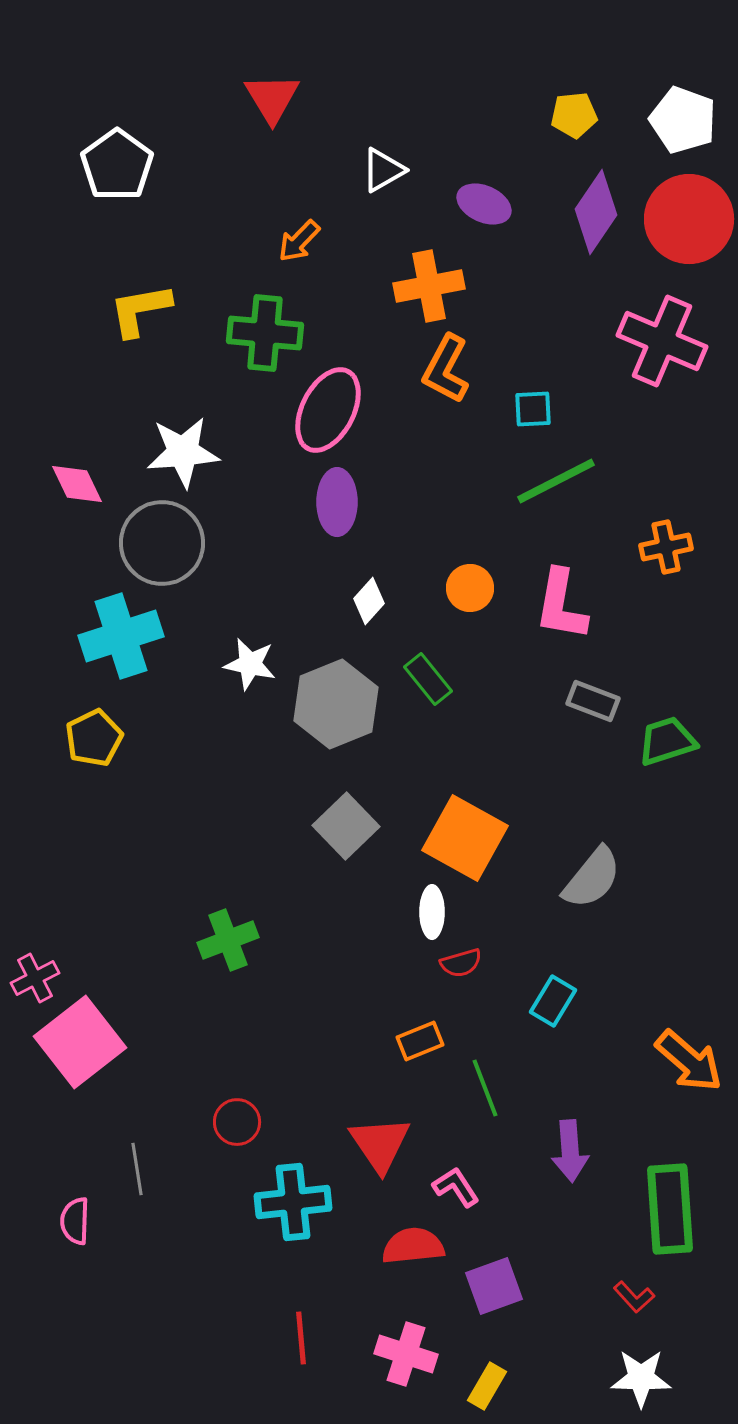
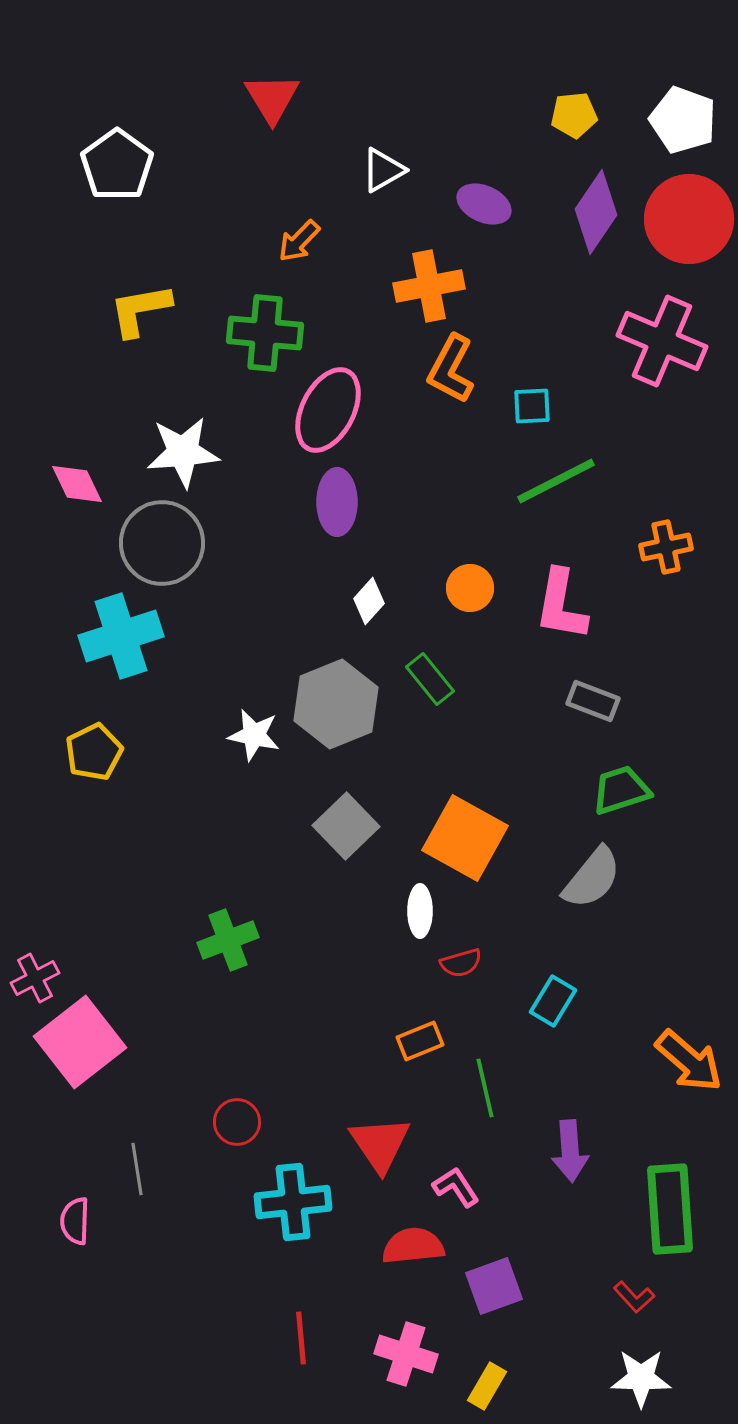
orange L-shape at (446, 369): moved 5 px right
cyan square at (533, 409): moved 1 px left, 3 px up
white star at (250, 664): moved 4 px right, 71 px down
green rectangle at (428, 679): moved 2 px right
yellow pentagon at (94, 738): moved 14 px down
green trapezoid at (667, 741): moved 46 px left, 49 px down
white ellipse at (432, 912): moved 12 px left, 1 px up
green line at (485, 1088): rotated 8 degrees clockwise
